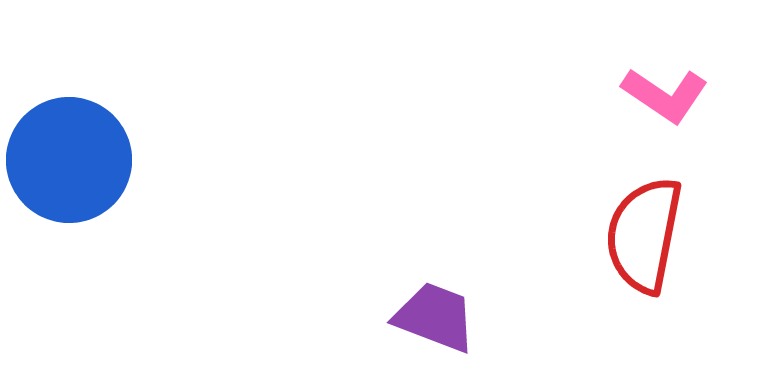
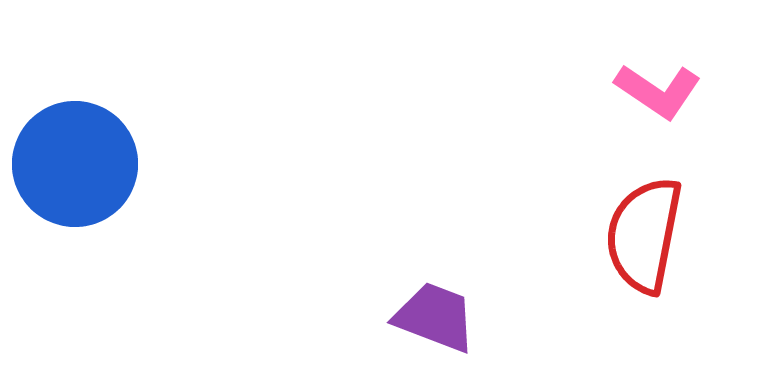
pink L-shape: moved 7 px left, 4 px up
blue circle: moved 6 px right, 4 px down
